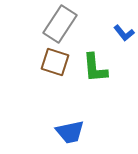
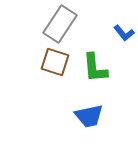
blue trapezoid: moved 19 px right, 16 px up
